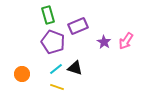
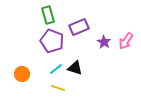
purple rectangle: moved 1 px right, 1 px down
purple pentagon: moved 1 px left, 1 px up
yellow line: moved 1 px right, 1 px down
